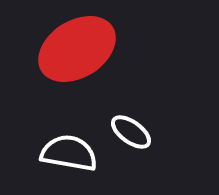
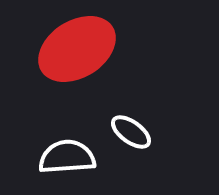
white semicircle: moved 2 px left, 4 px down; rotated 14 degrees counterclockwise
